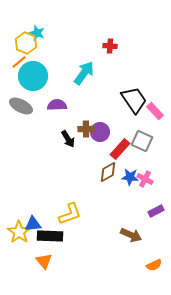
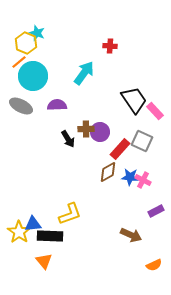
pink cross: moved 2 px left, 1 px down
